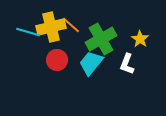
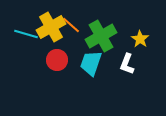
yellow cross: rotated 16 degrees counterclockwise
cyan line: moved 2 px left, 2 px down
green cross: moved 3 px up
cyan trapezoid: rotated 20 degrees counterclockwise
